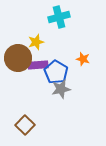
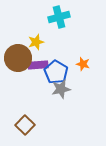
orange star: moved 5 px down
